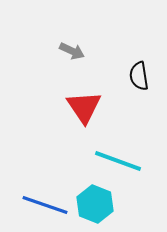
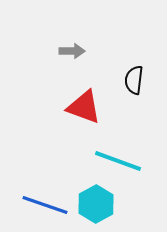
gray arrow: rotated 25 degrees counterclockwise
black semicircle: moved 5 px left, 4 px down; rotated 16 degrees clockwise
red triangle: rotated 36 degrees counterclockwise
cyan hexagon: moved 1 px right; rotated 9 degrees clockwise
